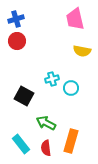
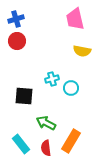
black square: rotated 24 degrees counterclockwise
orange rectangle: rotated 15 degrees clockwise
